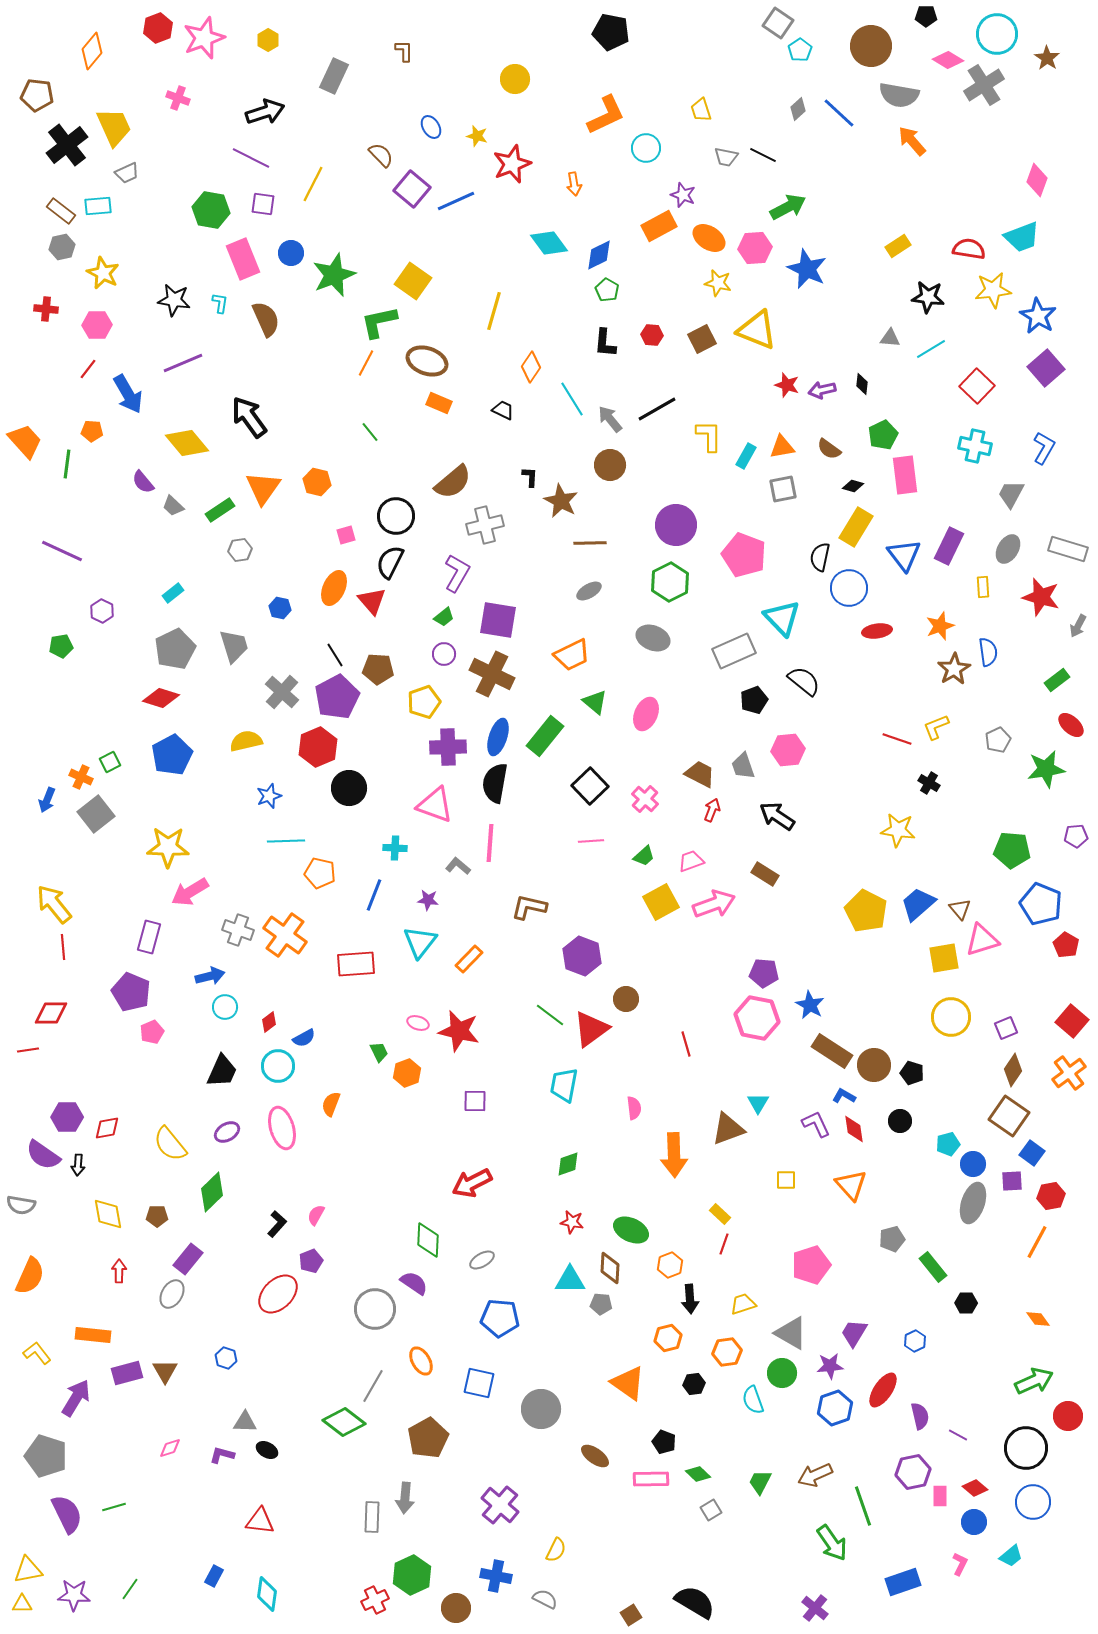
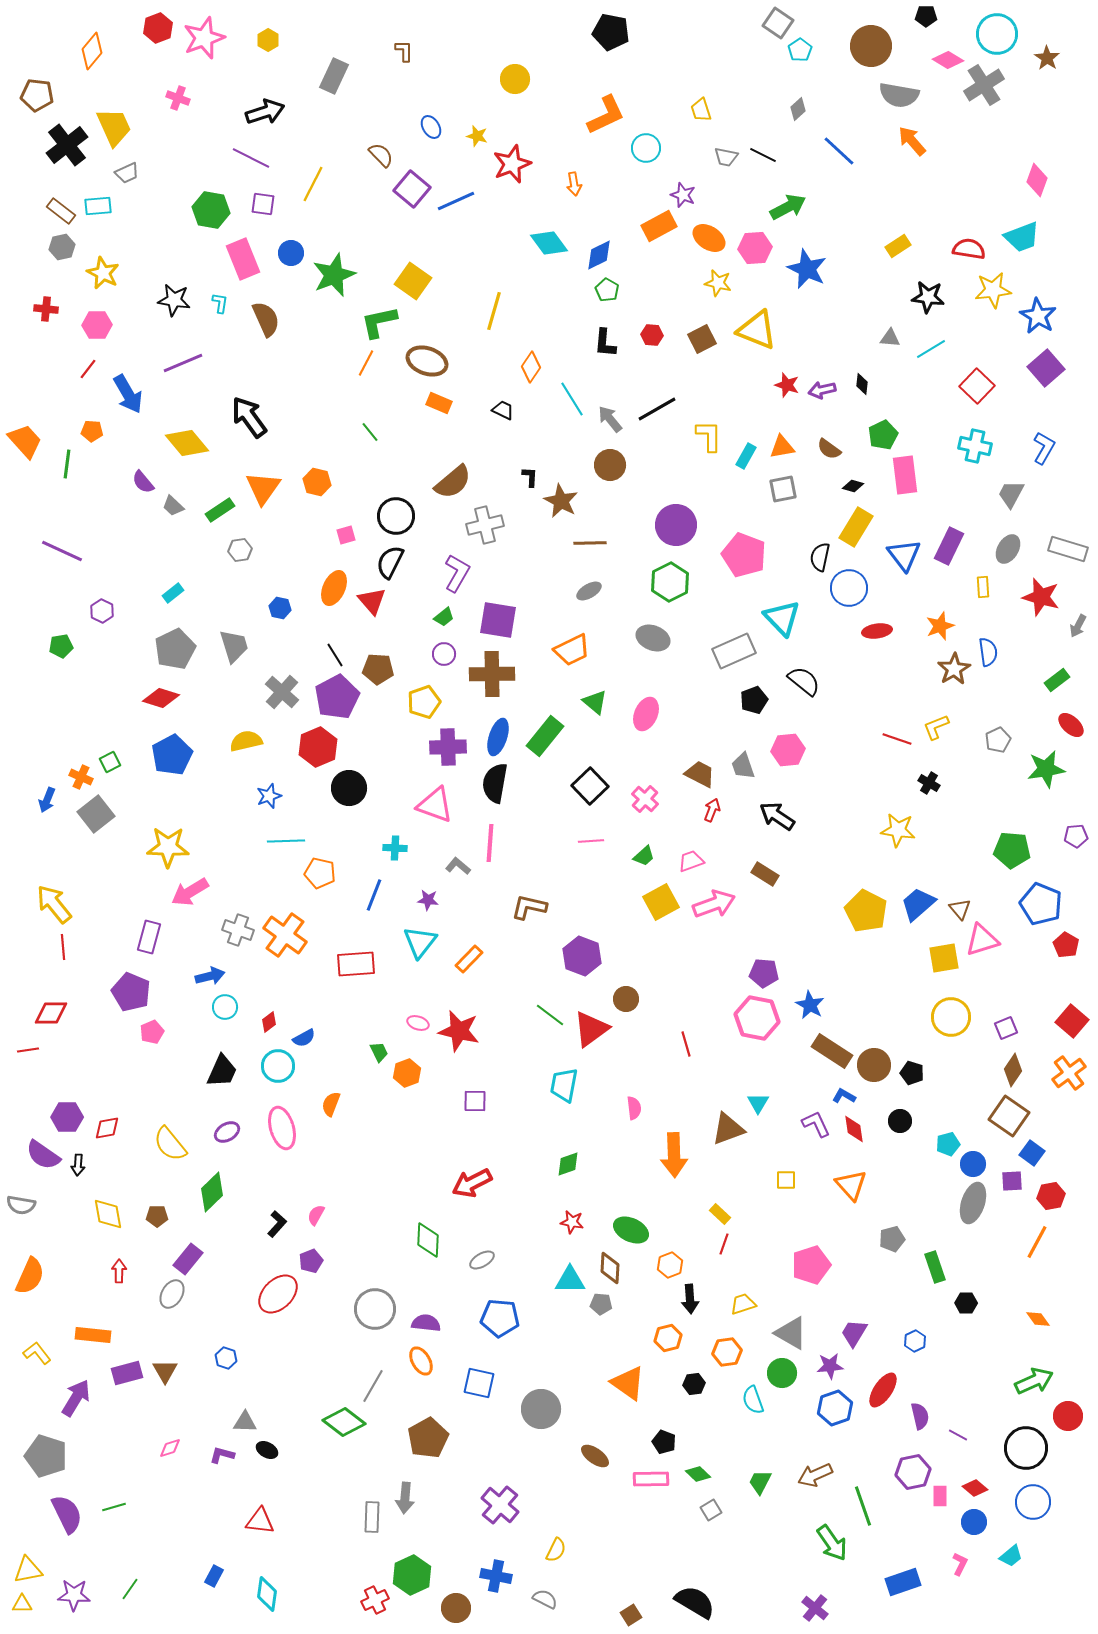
blue line at (839, 113): moved 38 px down
orange trapezoid at (572, 655): moved 5 px up
brown cross at (492, 674): rotated 27 degrees counterclockwise
green rectangle at (933, 1267): moved 2 px right; rotated 20 degrees clockwise
purple semicircle at (414, 1283): moved 12 px right, 40 px down; rotated 28 degrees counterclockwise
